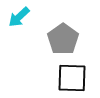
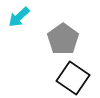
black square: moved 1 px right; rotated 32 degrees clockwise
